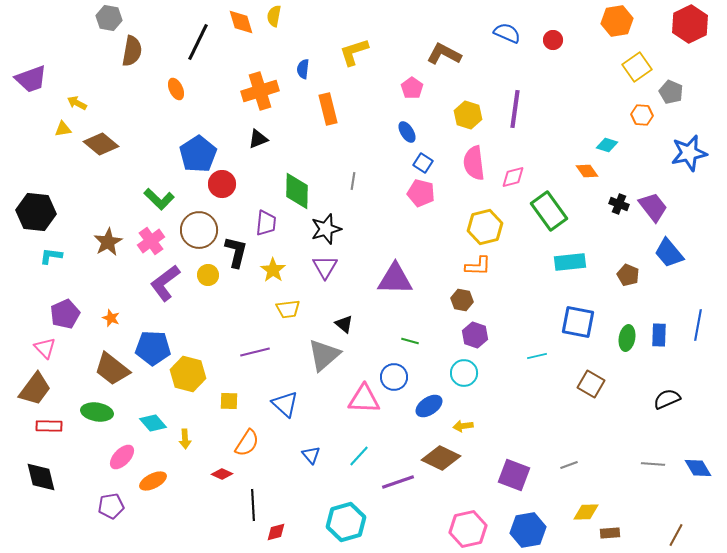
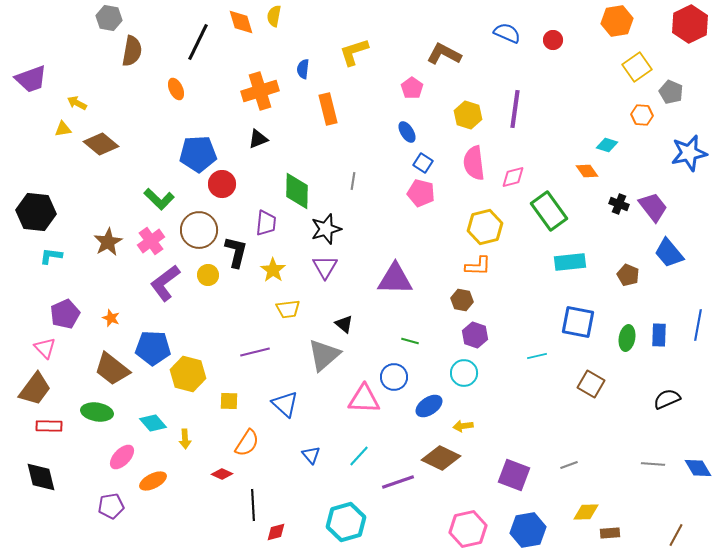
blue pentagon at (198, 154): rotated 30 degrees clockwise
